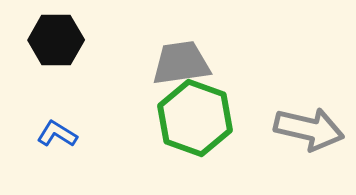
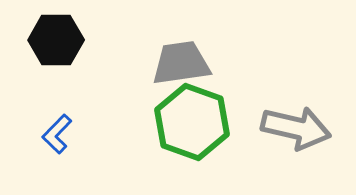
green hexagon: moved 3 px left, 4 px down
gray arrow: moved 13 px left, 1 px up
blue L-shape: rotated 78 degrees counterclockwise
